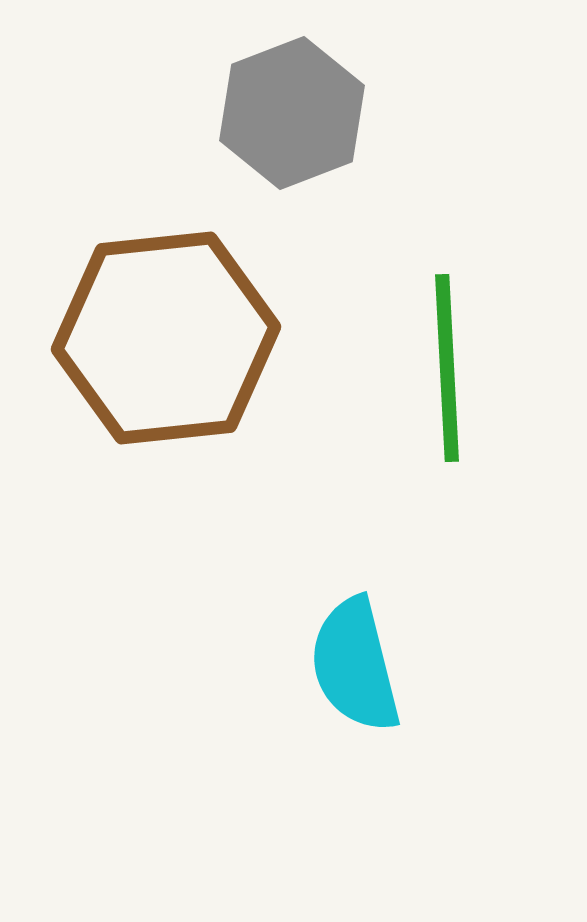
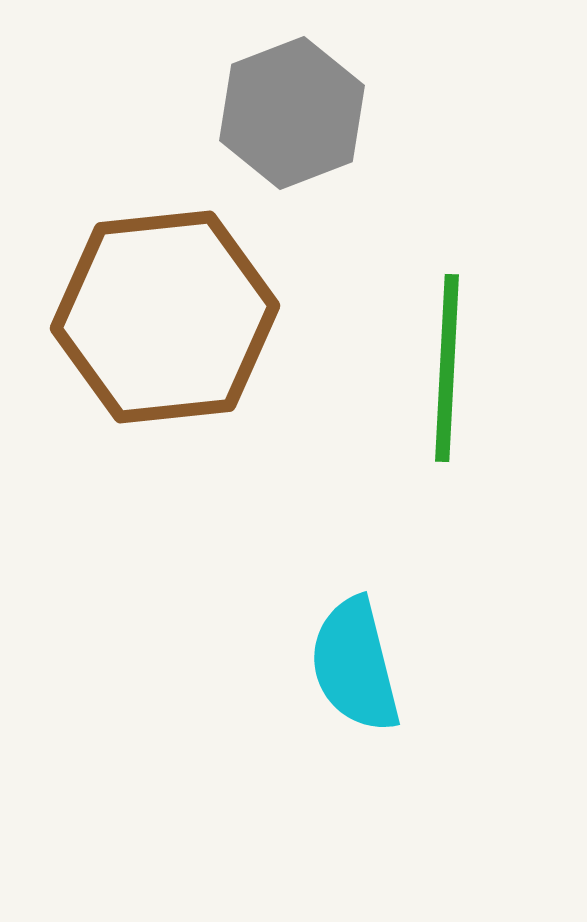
brown hexagon: moved 1 px left, 21 px up
green line: rotated 6 degrees clockwise
